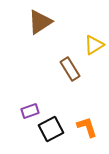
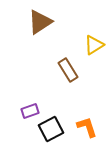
brown rectangle: moved 2 px left, 1 px down
